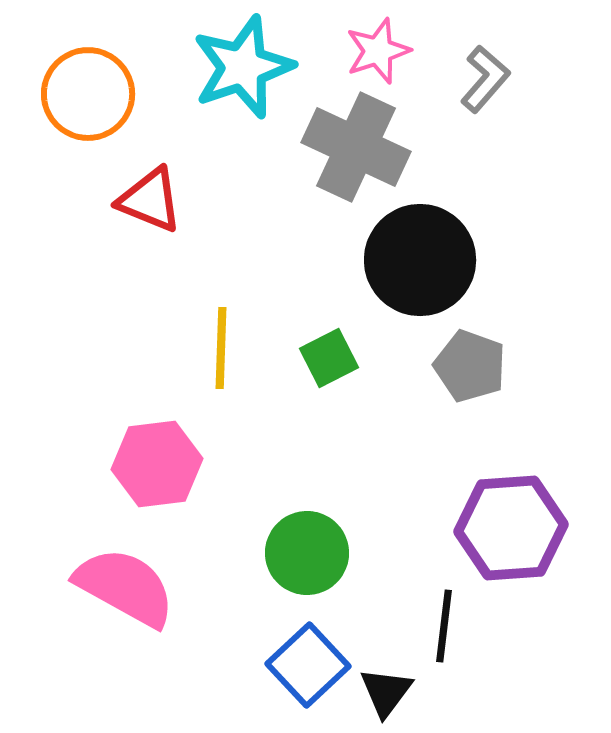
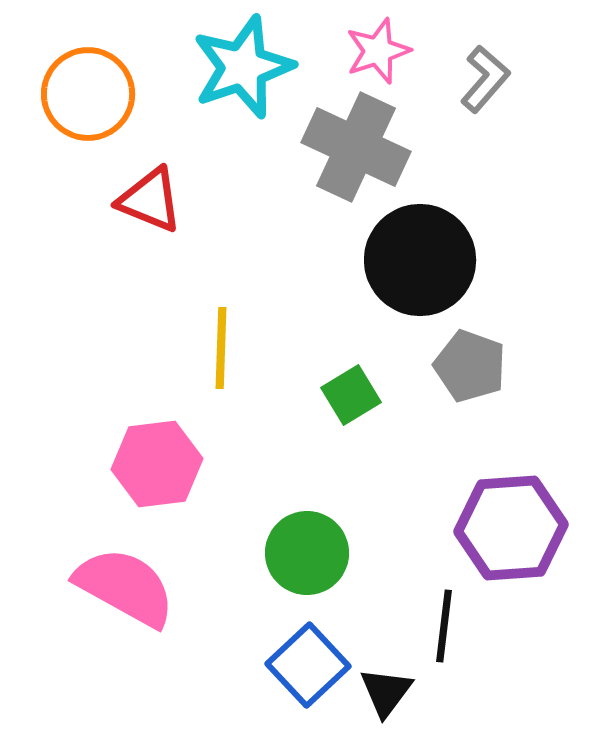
green square: moved 22 px right, 37 px down; rotated 4 degrees counterclockwise
